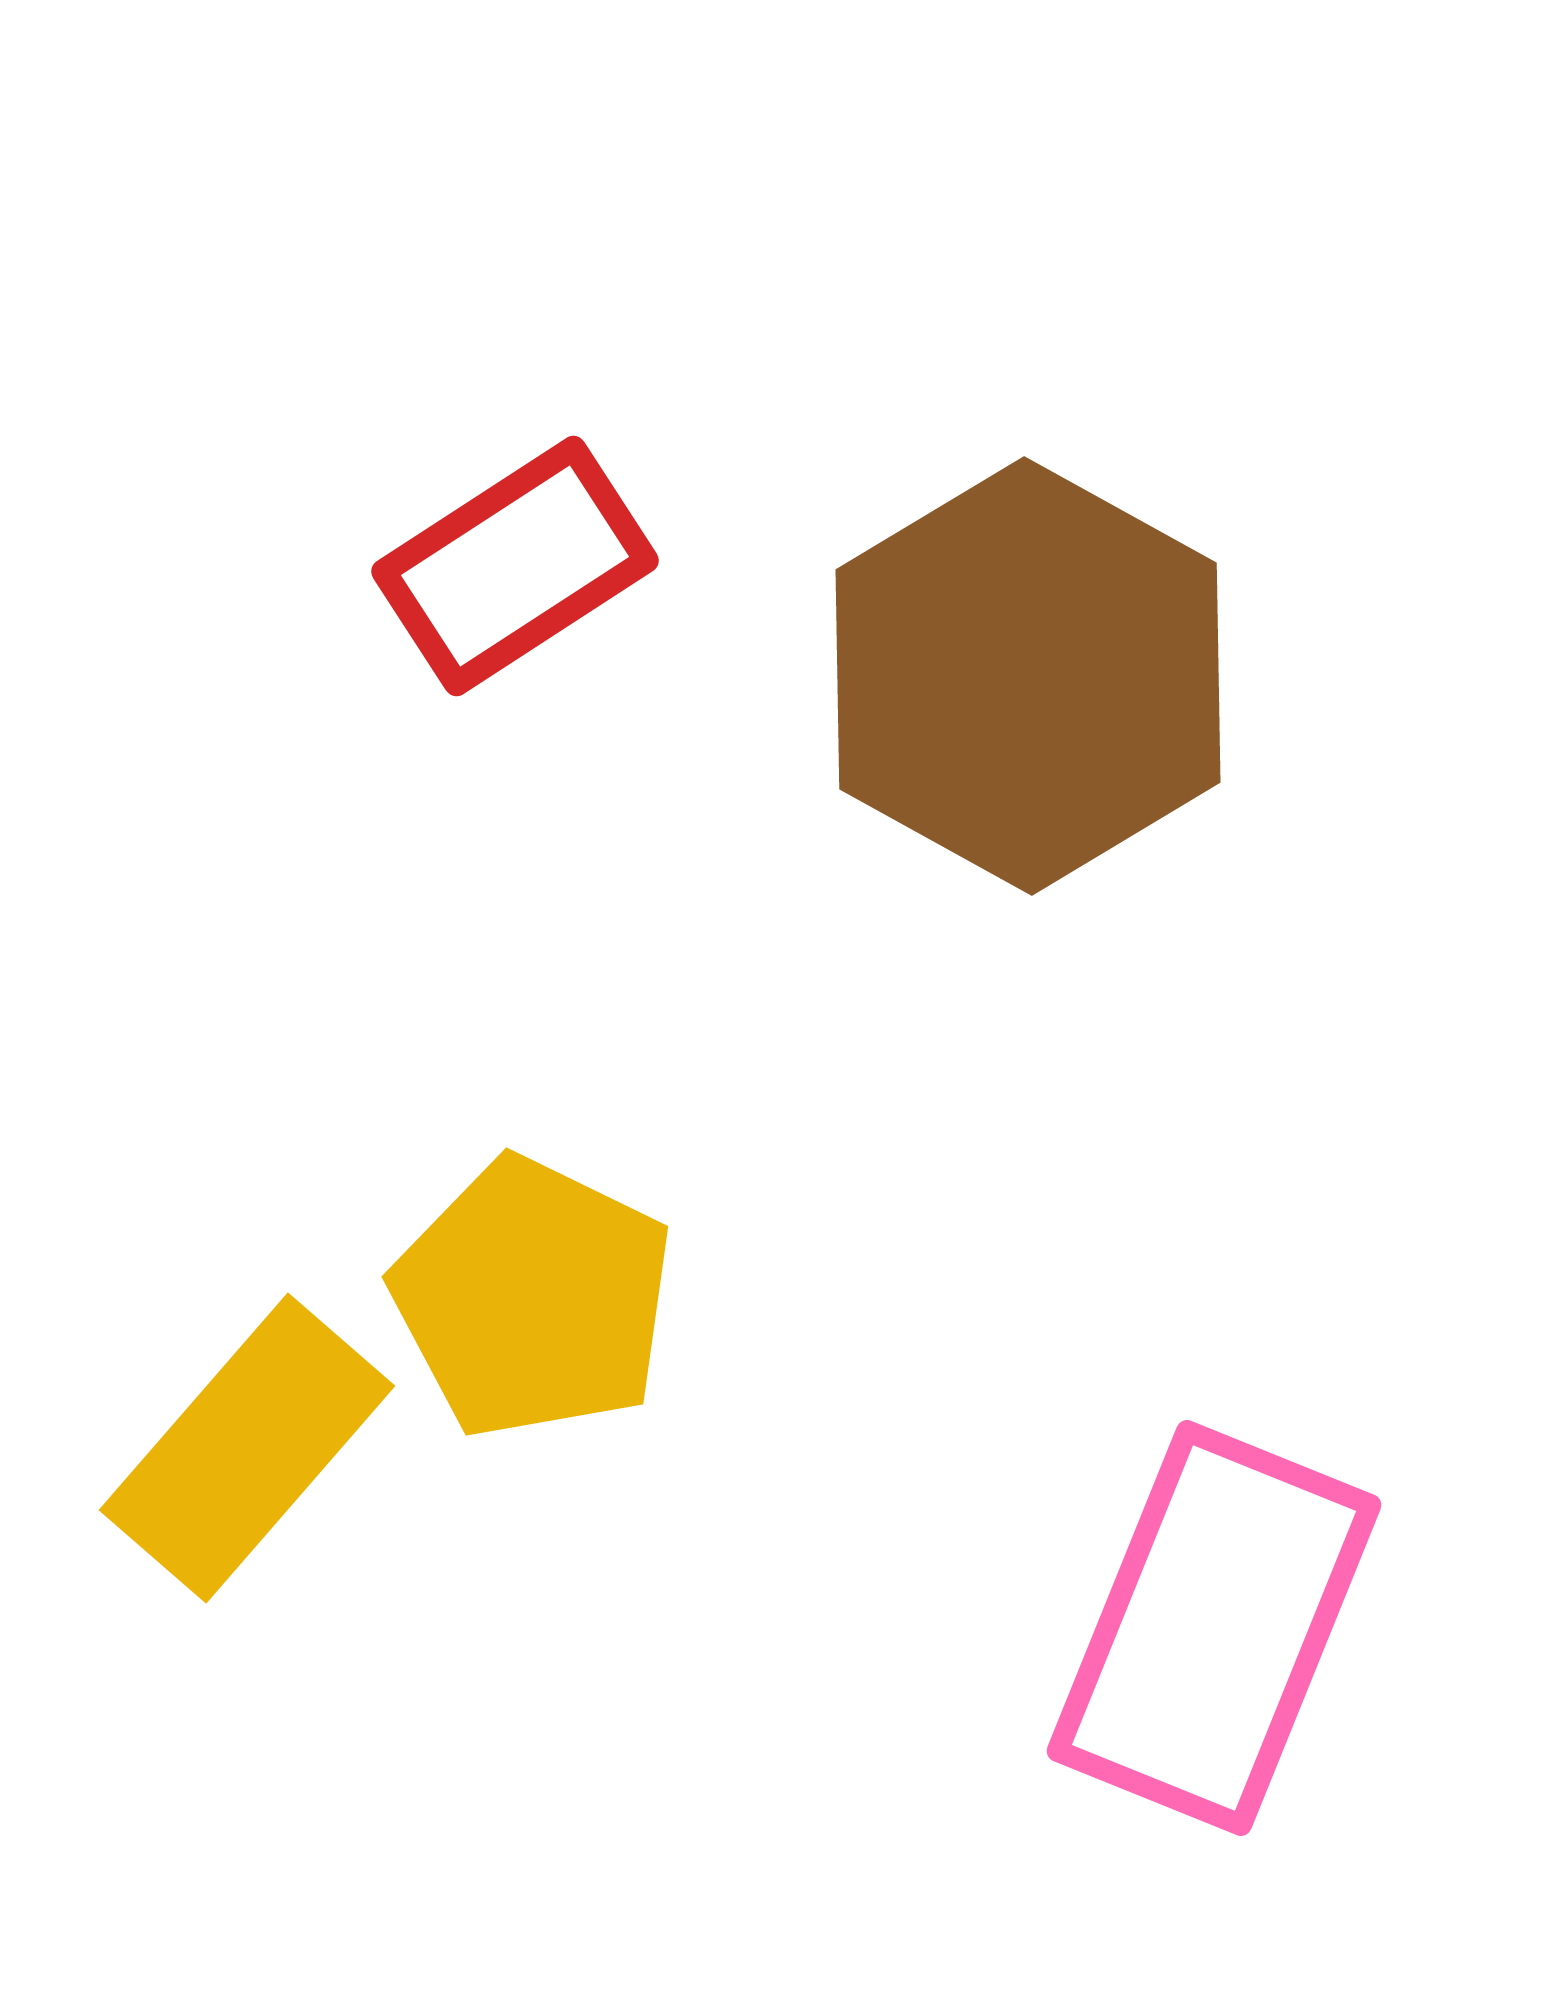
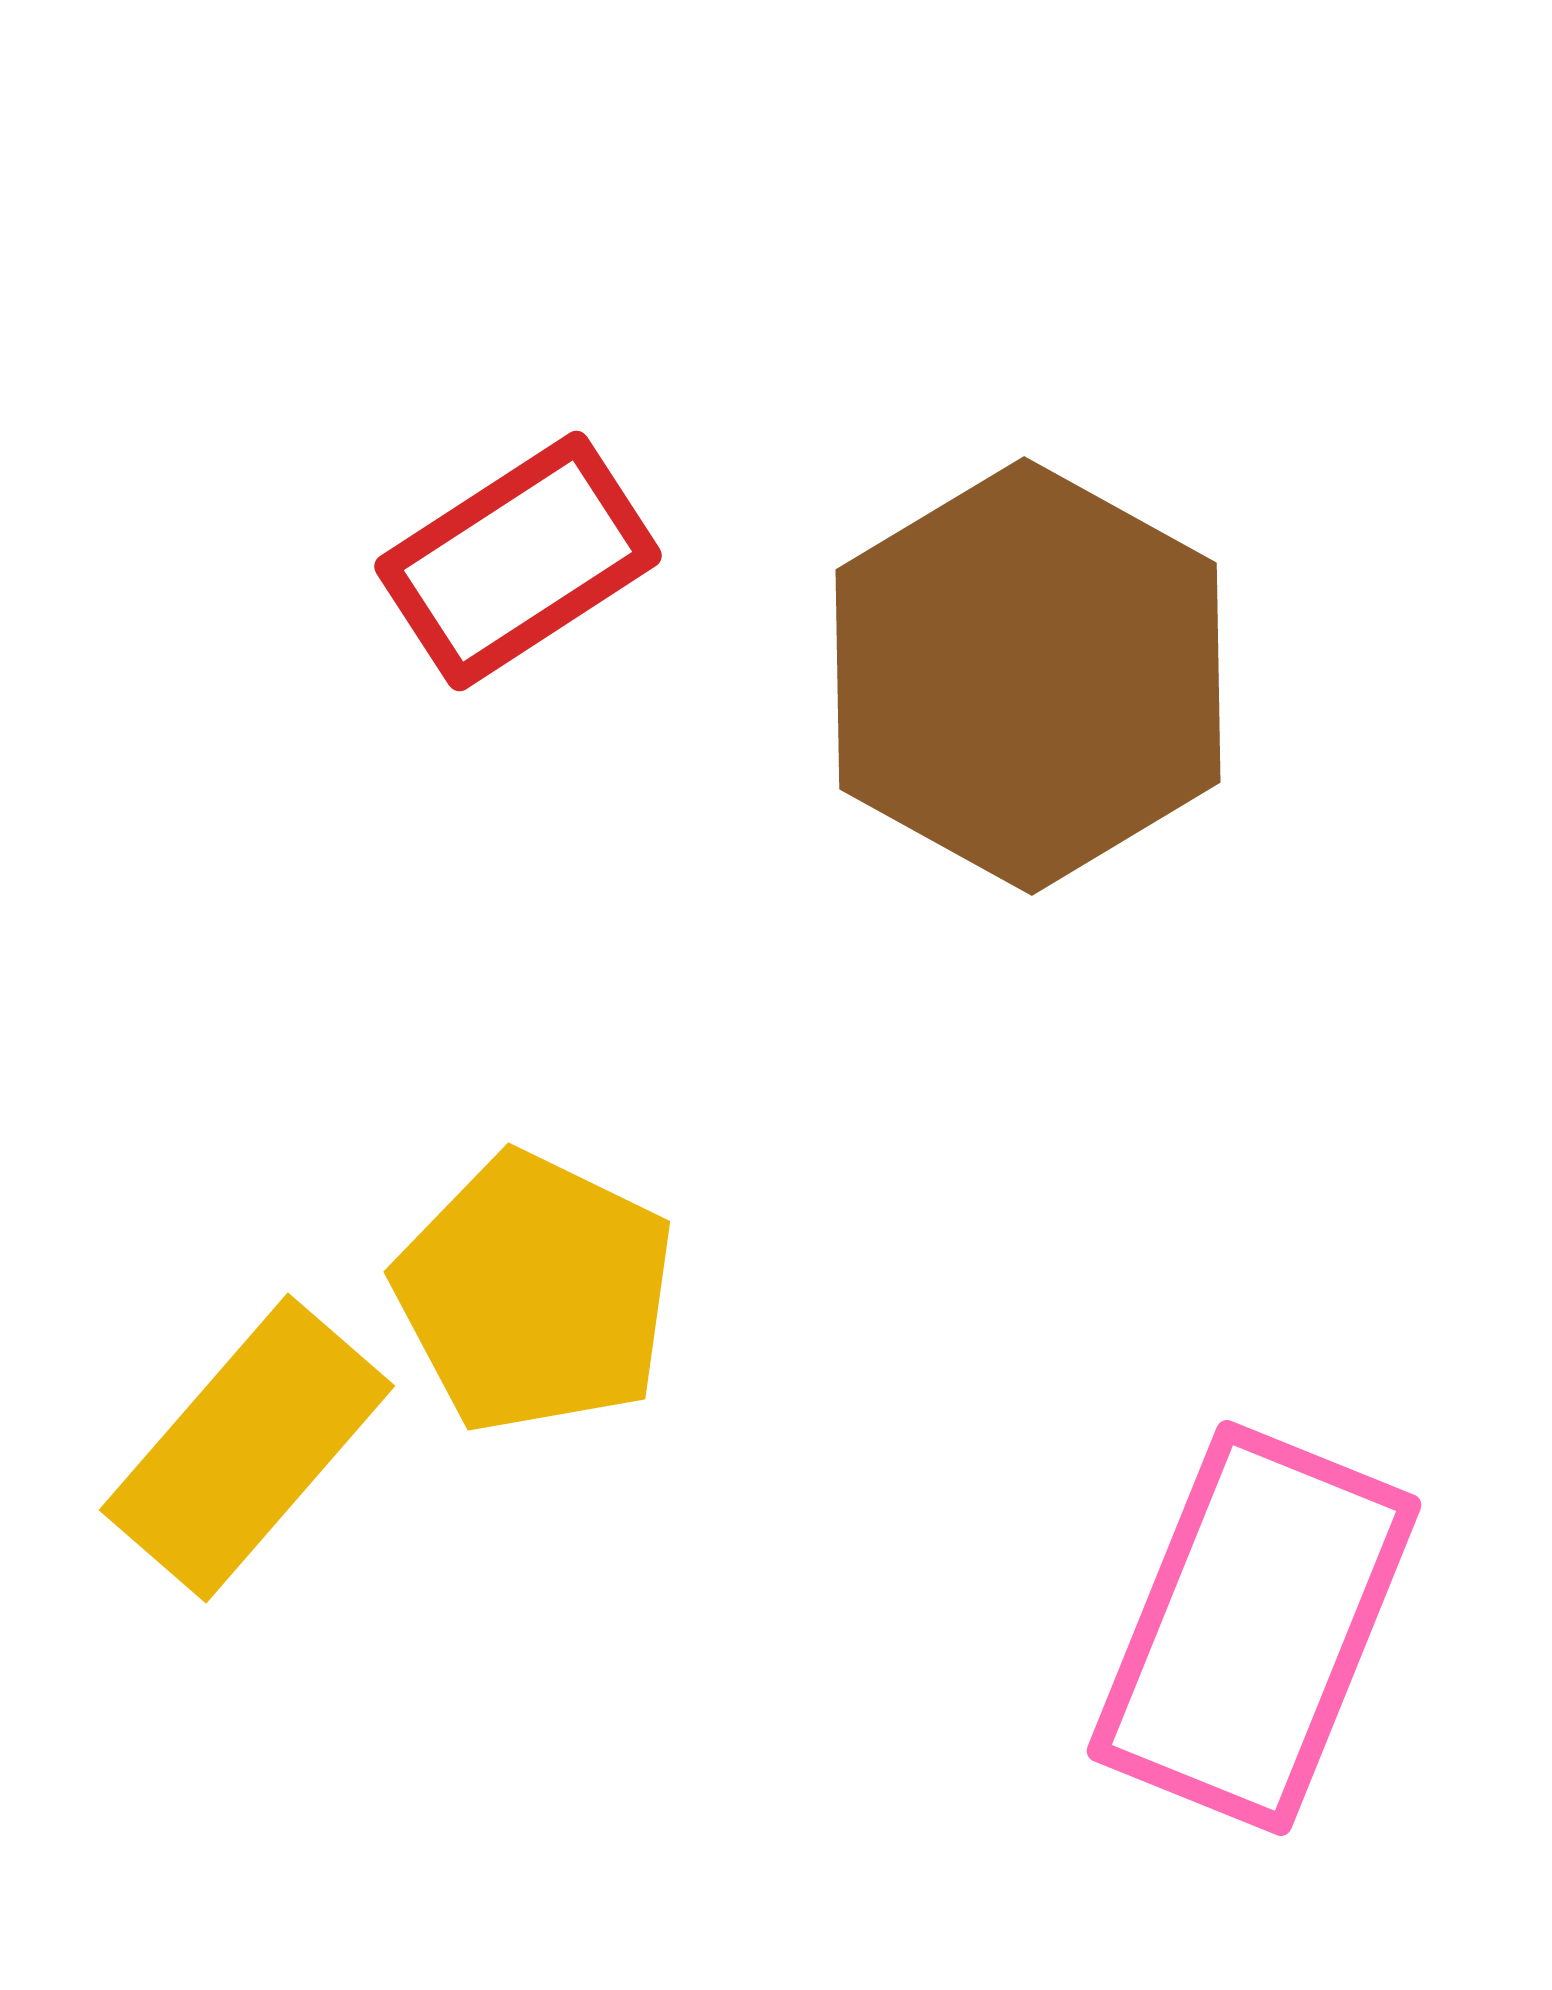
red rectangle: moved 3 px right, 5 px up
yellow pentagon: moved 2 px right, 5 px up
pink rectangle: moved 40 px right
